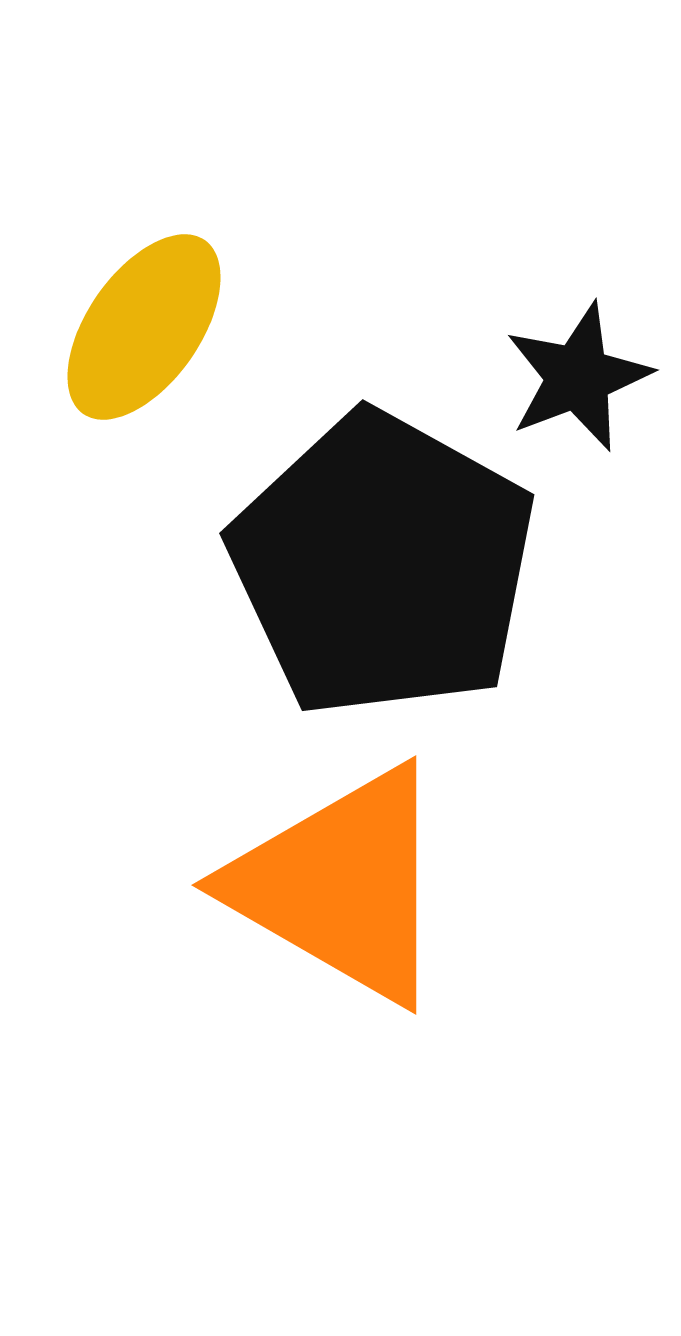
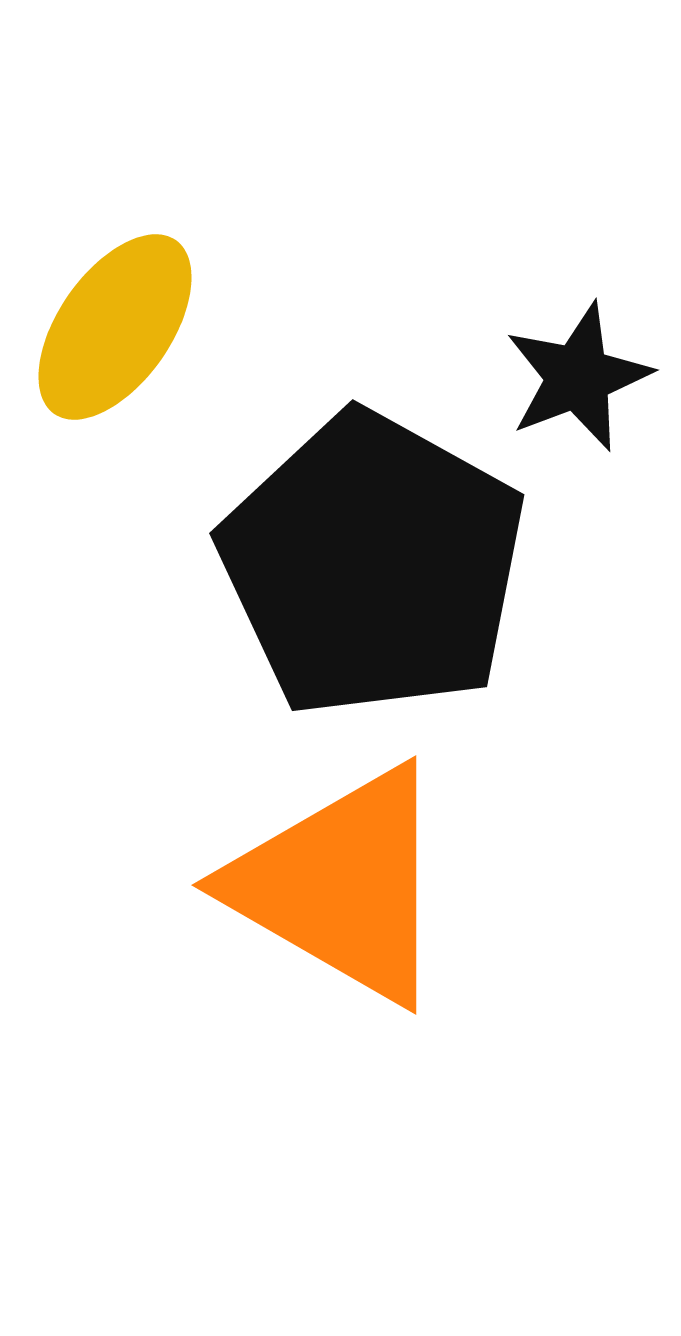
yellow ellipse: moved 29 px left
black pentagon: moved 10 px left
